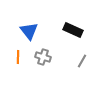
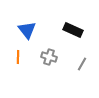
blue triangle: moved 2 px left, 1 px up
gray cross: moved 6 px right
gray line: moved 3 px down
